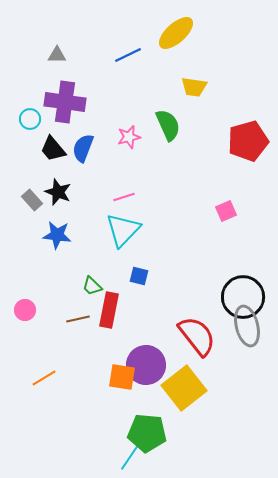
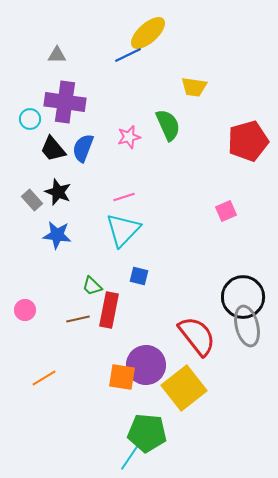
yellow ellipse: moved 28 px left
